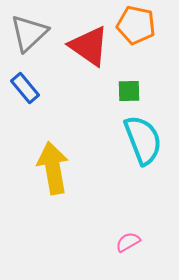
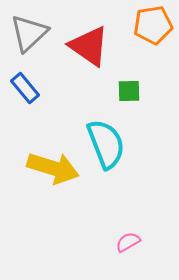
orange pentagon: moved 17 px right; rotated 21 degrees counterclockwise
cyan semicircle: moved 37 px left, 4 px down
yellow arrow: rotated 117 degrees clockwise
